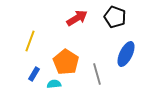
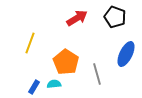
yellow line: moved 2 px down
blue rectangle: moved 13 px down
